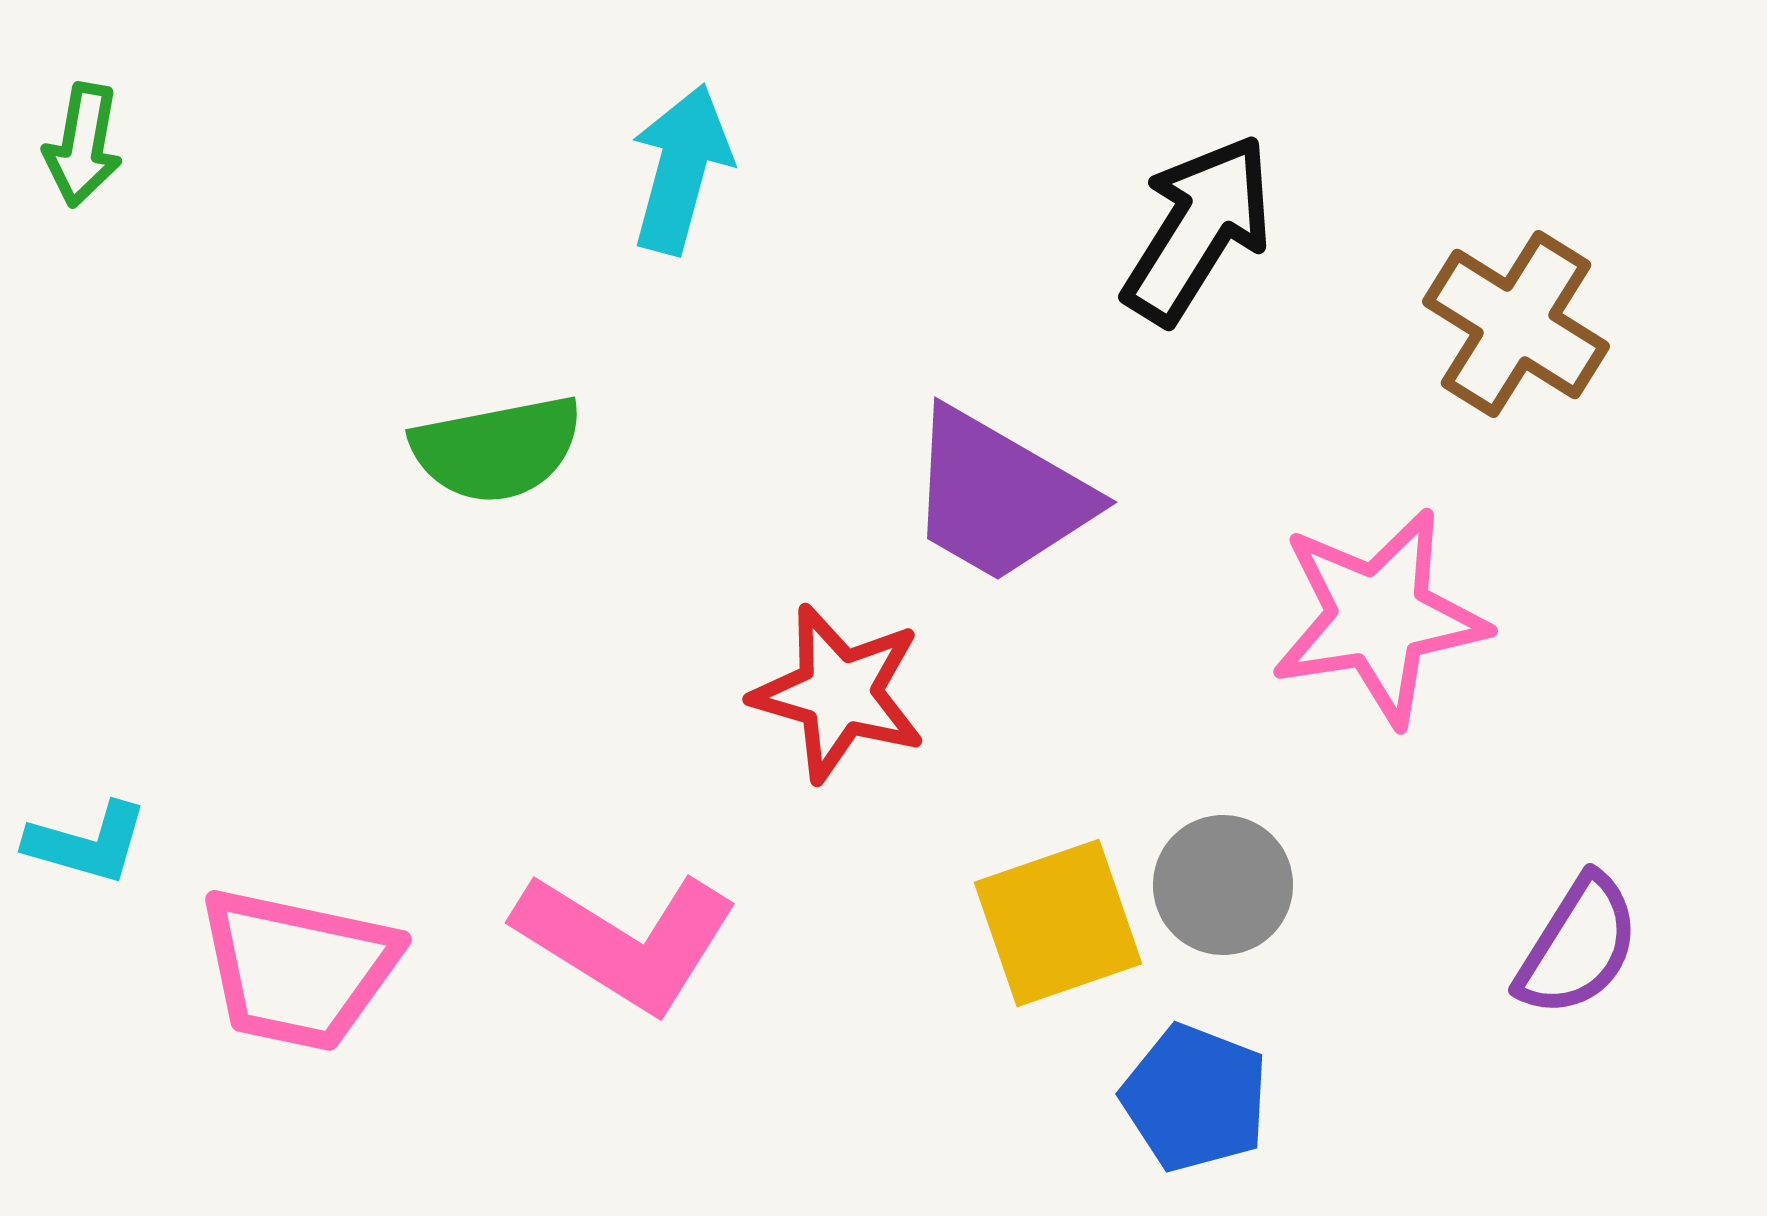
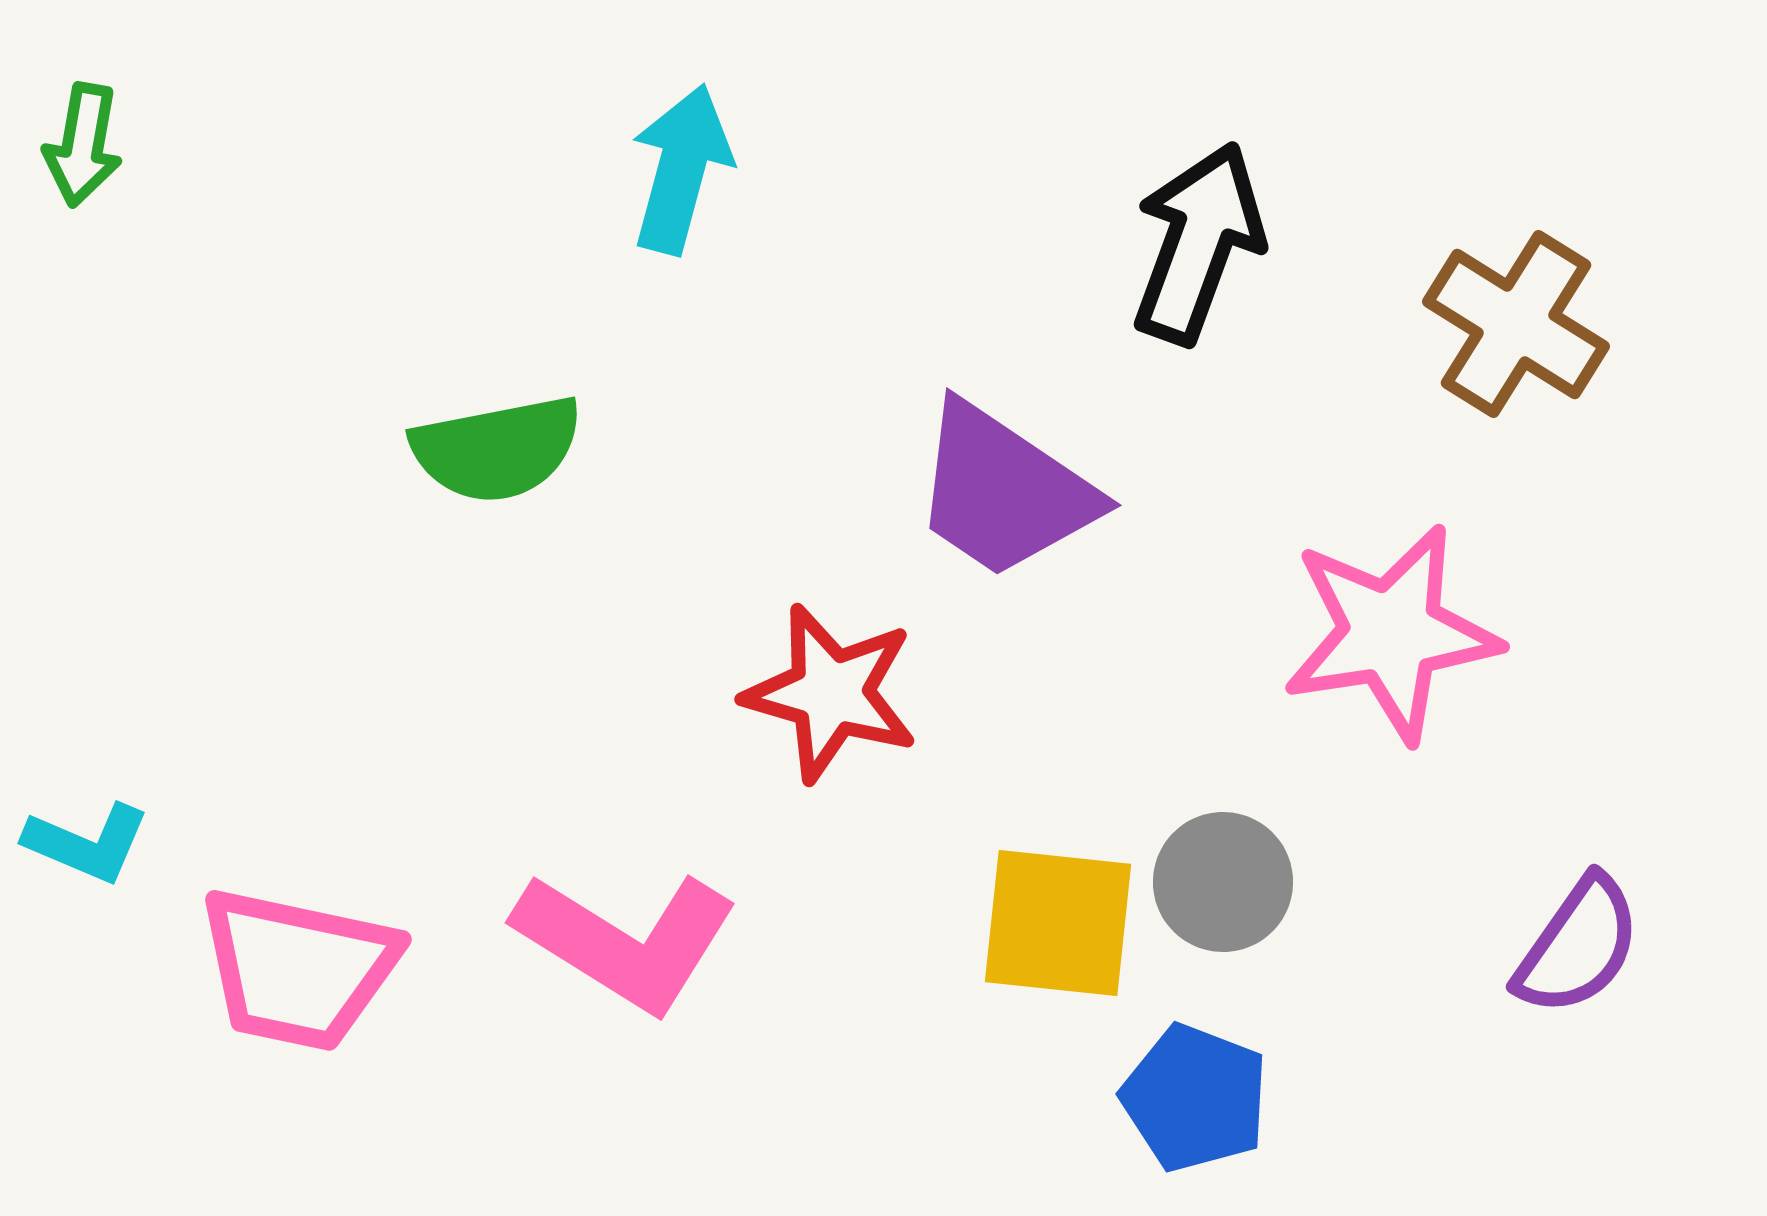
black arrow: moved 14 px down; rotated 12 degrees counterclockwise
purple trapezoid: moved 5 px right, 5 px up; rotated 4 degrees clockwise
pink star: moved 12 px right, 16 px down
red star: moved 8 px left
cyan L-shape: rotated 7 degrees clockwise
gray circle: moved 3 px up
yellow square: rotated 25 degrees clockwise
purple semicircle: rotated 3 degrees clockwise
